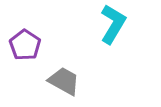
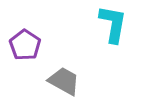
cyan L-shape: rotated 21 degrees counterclockwise
